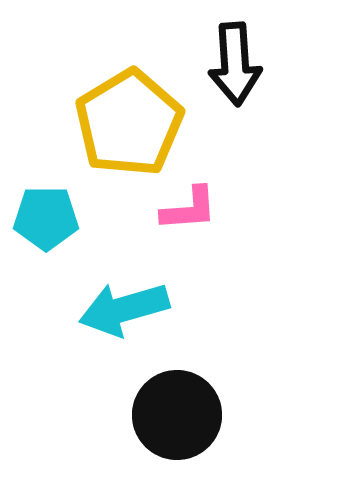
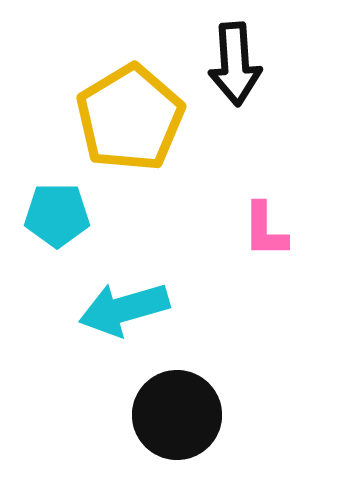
yellow pentagon: moved 1 px right, 5 px up
pink L-shape: moved 76 px right, 21 px down; rotated 94 degrees clockwise
cyan pentagon: moved 11 px right, 3 px up
